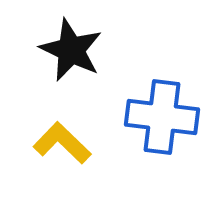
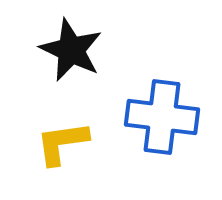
yellow L-shape: rotated 52 degrees counterclockwise
